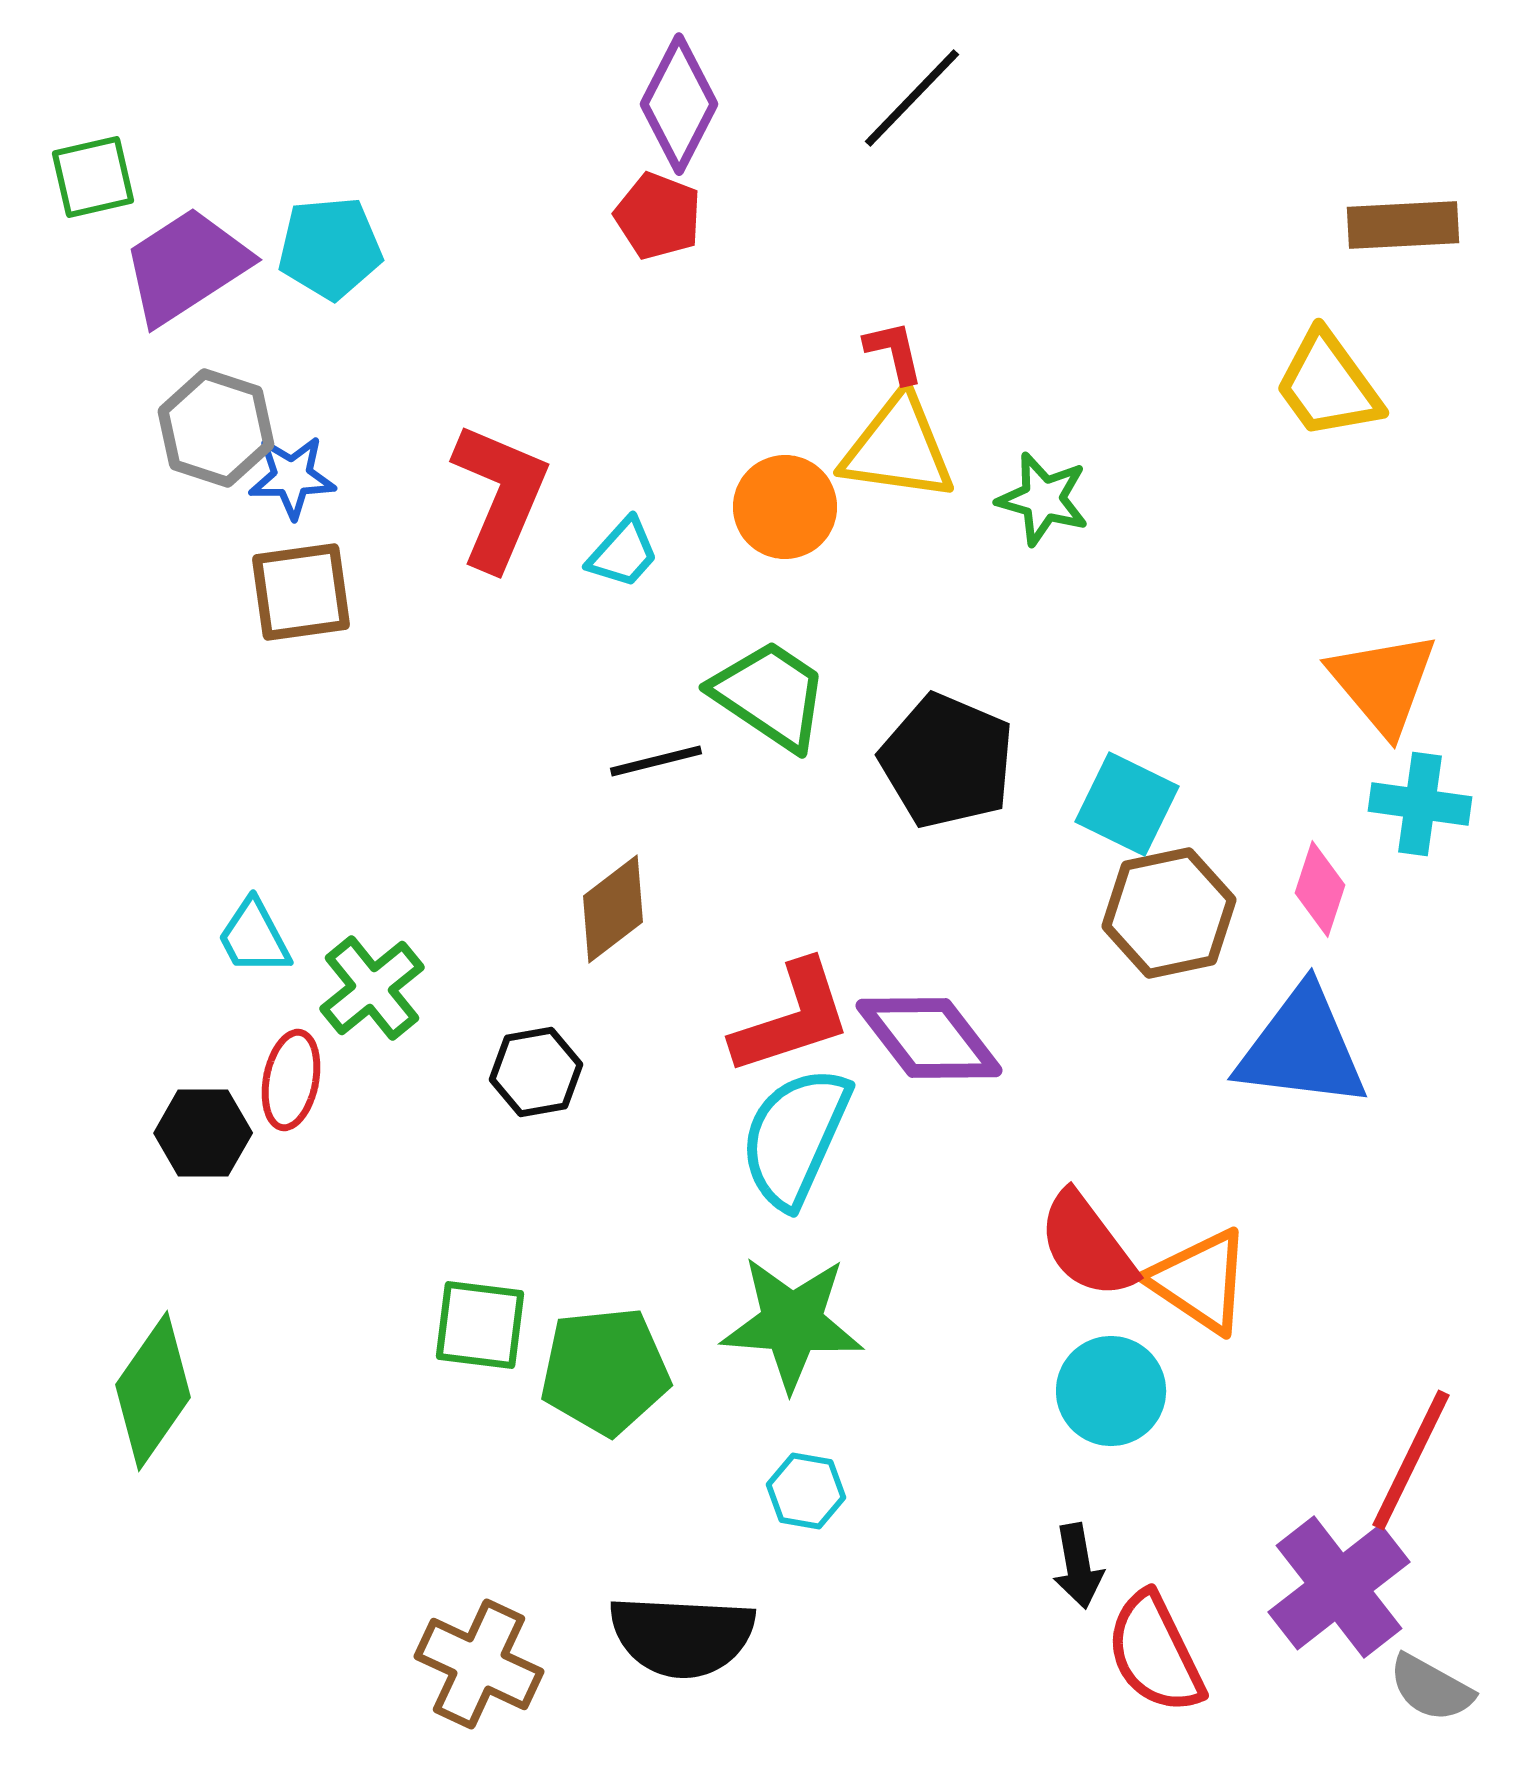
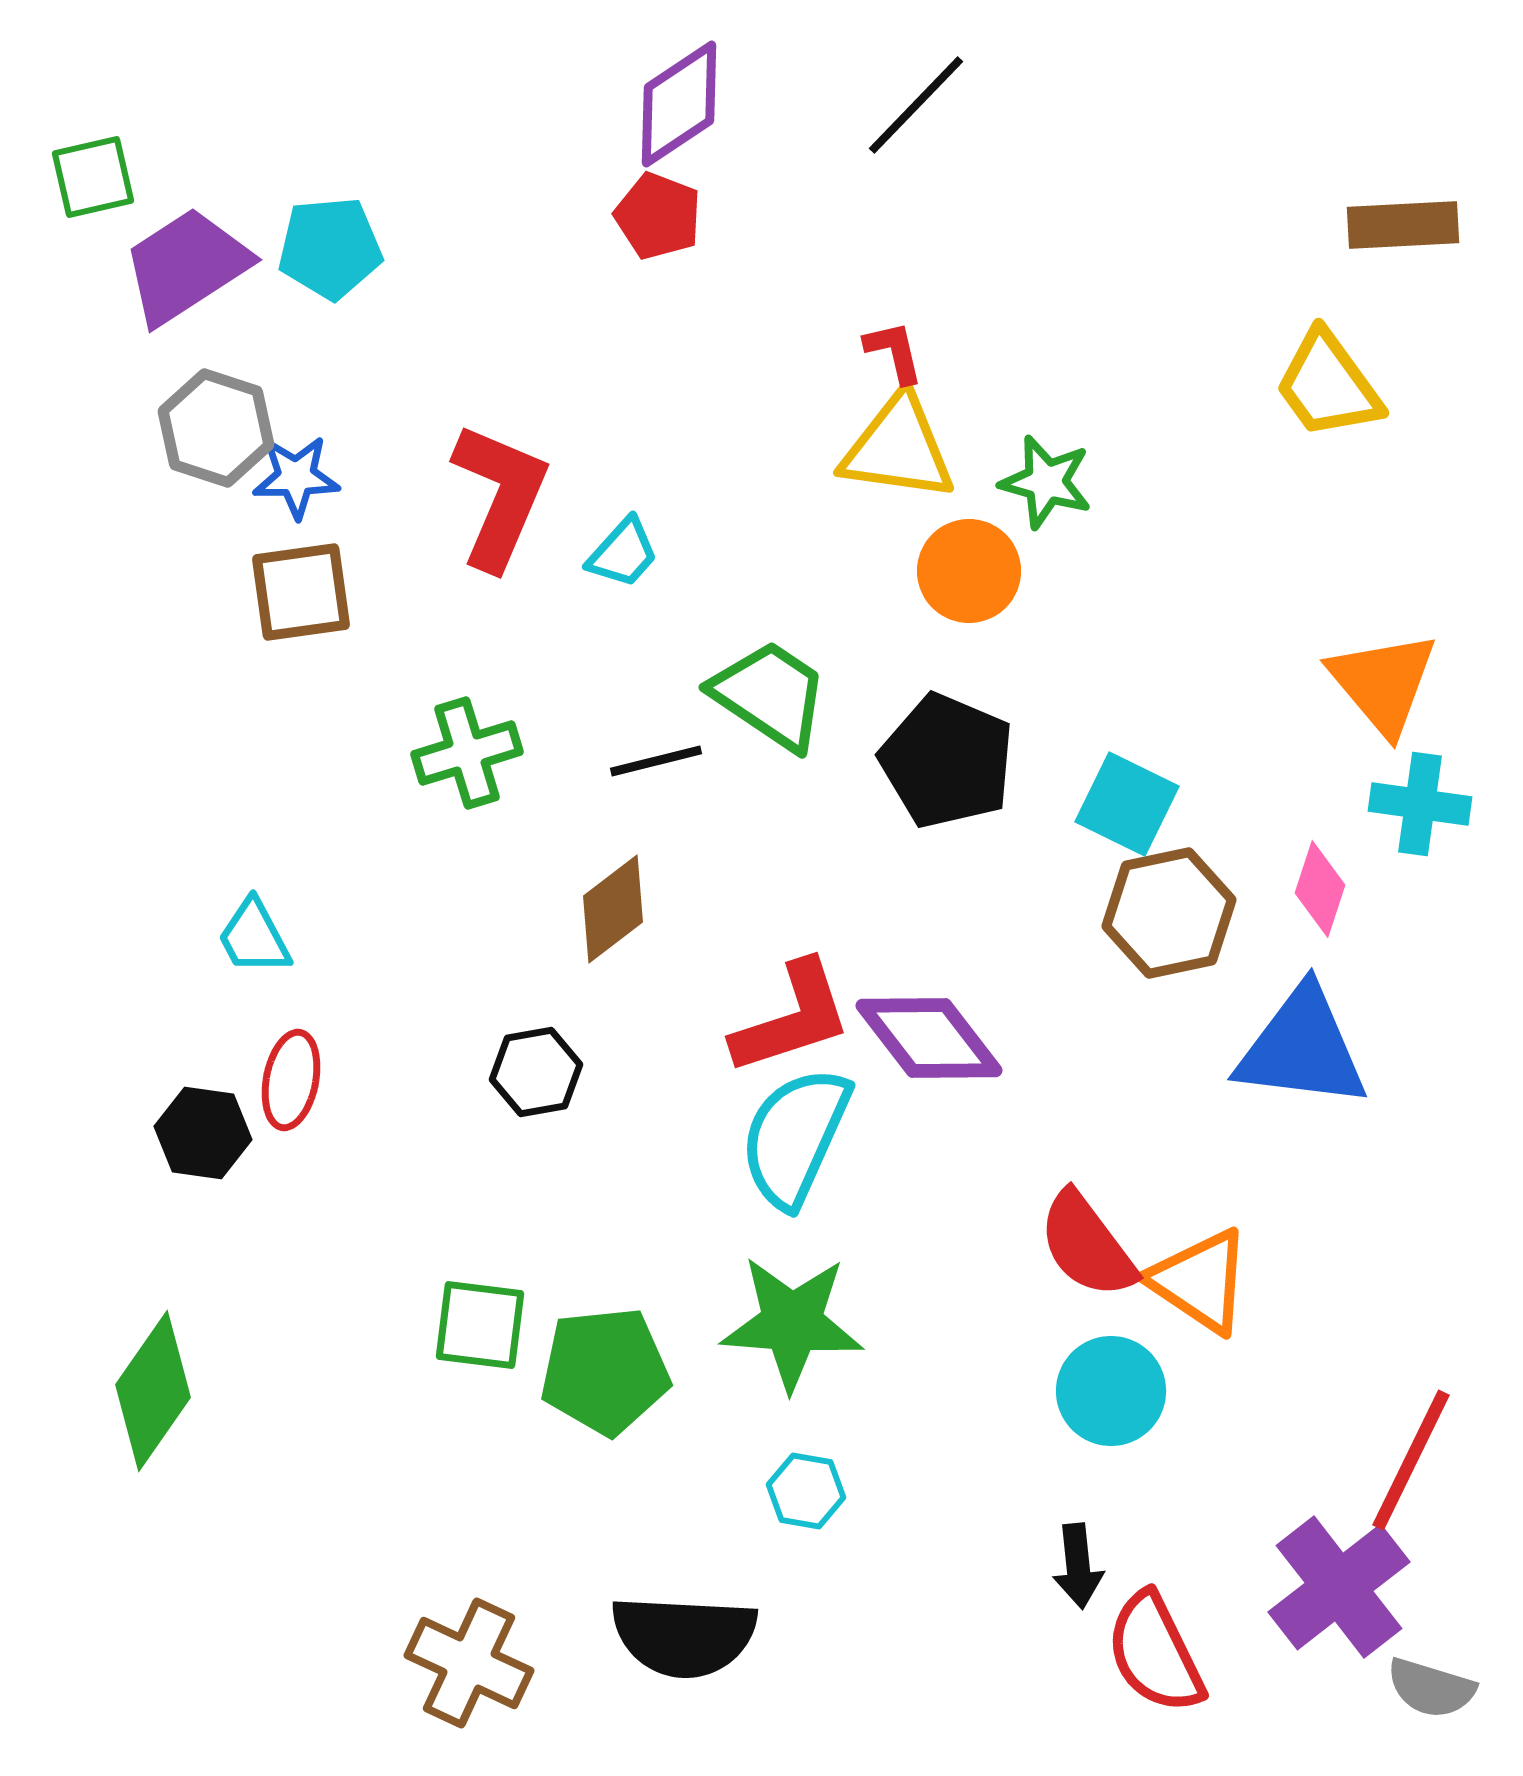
black line at (912, 98): moved 4 px right, 7 px down
purple diamond at (679, 104): rotated 29 degrees clockwise
blue star at (292, 477): moved 4 px right
green star at (1043, 499): moved 3 px right, 17 px up
orange circle at (785, 507): moved 184 px right, 64 px down
green cross at (372, 988): moved 95 px right, 235 px up; rotated 22 degrees clockwise
black hexagon at (203, 1133): rotated 8 degrees clockwise
black arrow at (1078, 1566): rotated 4 degrees clockwise
black semicircle at (682, 1636): moved 2 px right
brown cross at (479, 1664): moved 10 px left, 1 px up
gray semicircle at (1431, 1688): rotated 12 degrees counterclockwise
